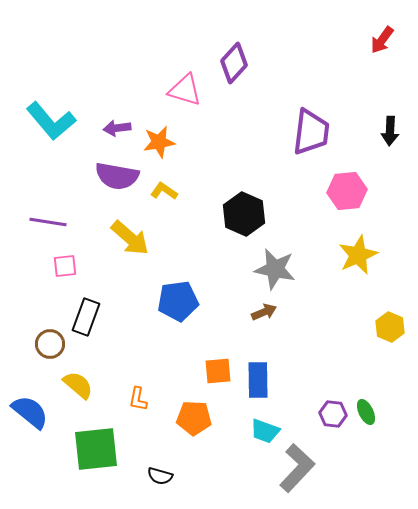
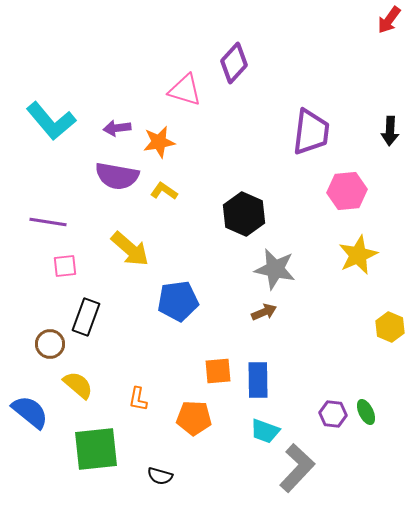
red arrow: moved 7 px right, 20 px up
yellow arrow: moved 11 px down
